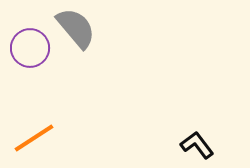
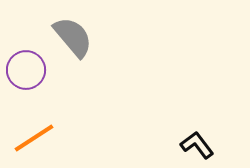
gray semicircle: moved 3 px left, 9 px down
purple circle: moved 4 px left, 22 px down
